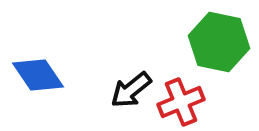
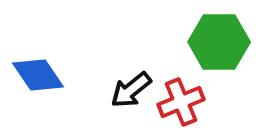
green hexagon: rotated 12 degrees counterclockwise
